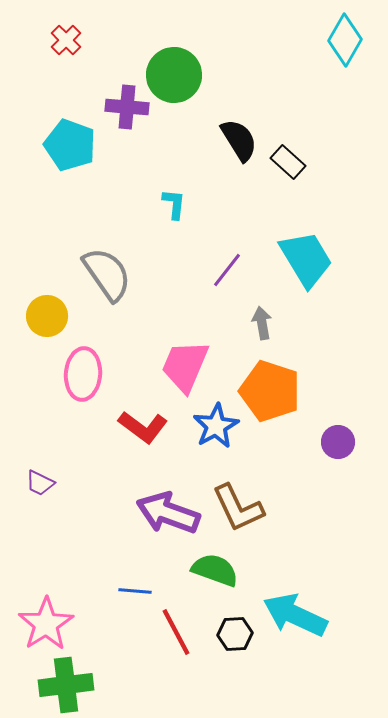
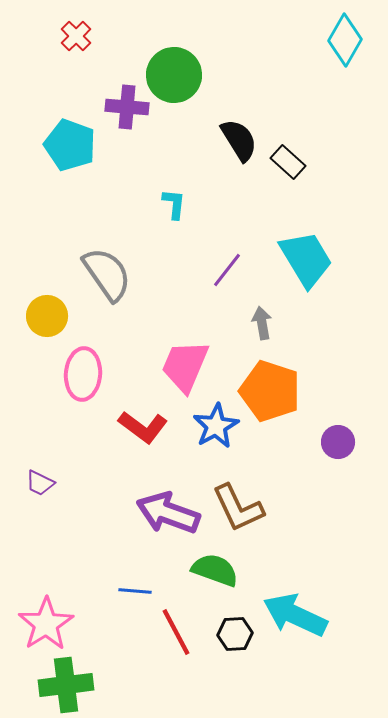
red cross: moved 10 px right, 4 px up
